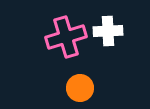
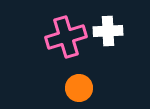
orange circle: moved 1 px left
